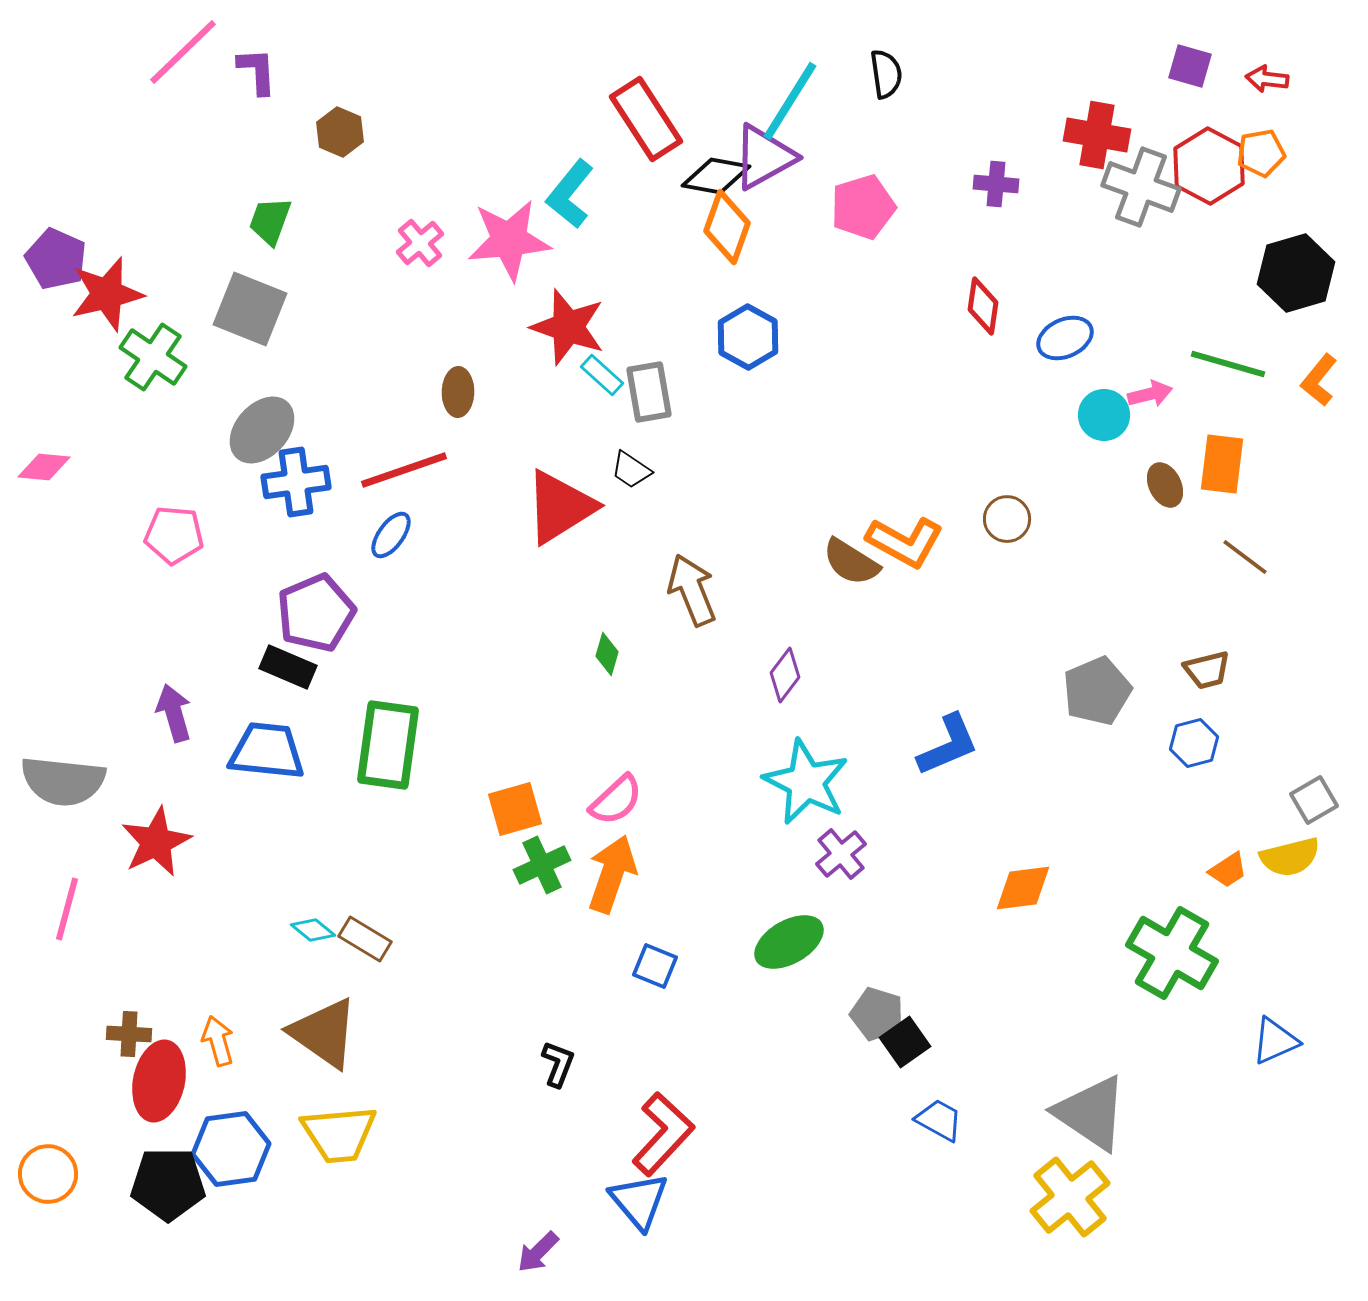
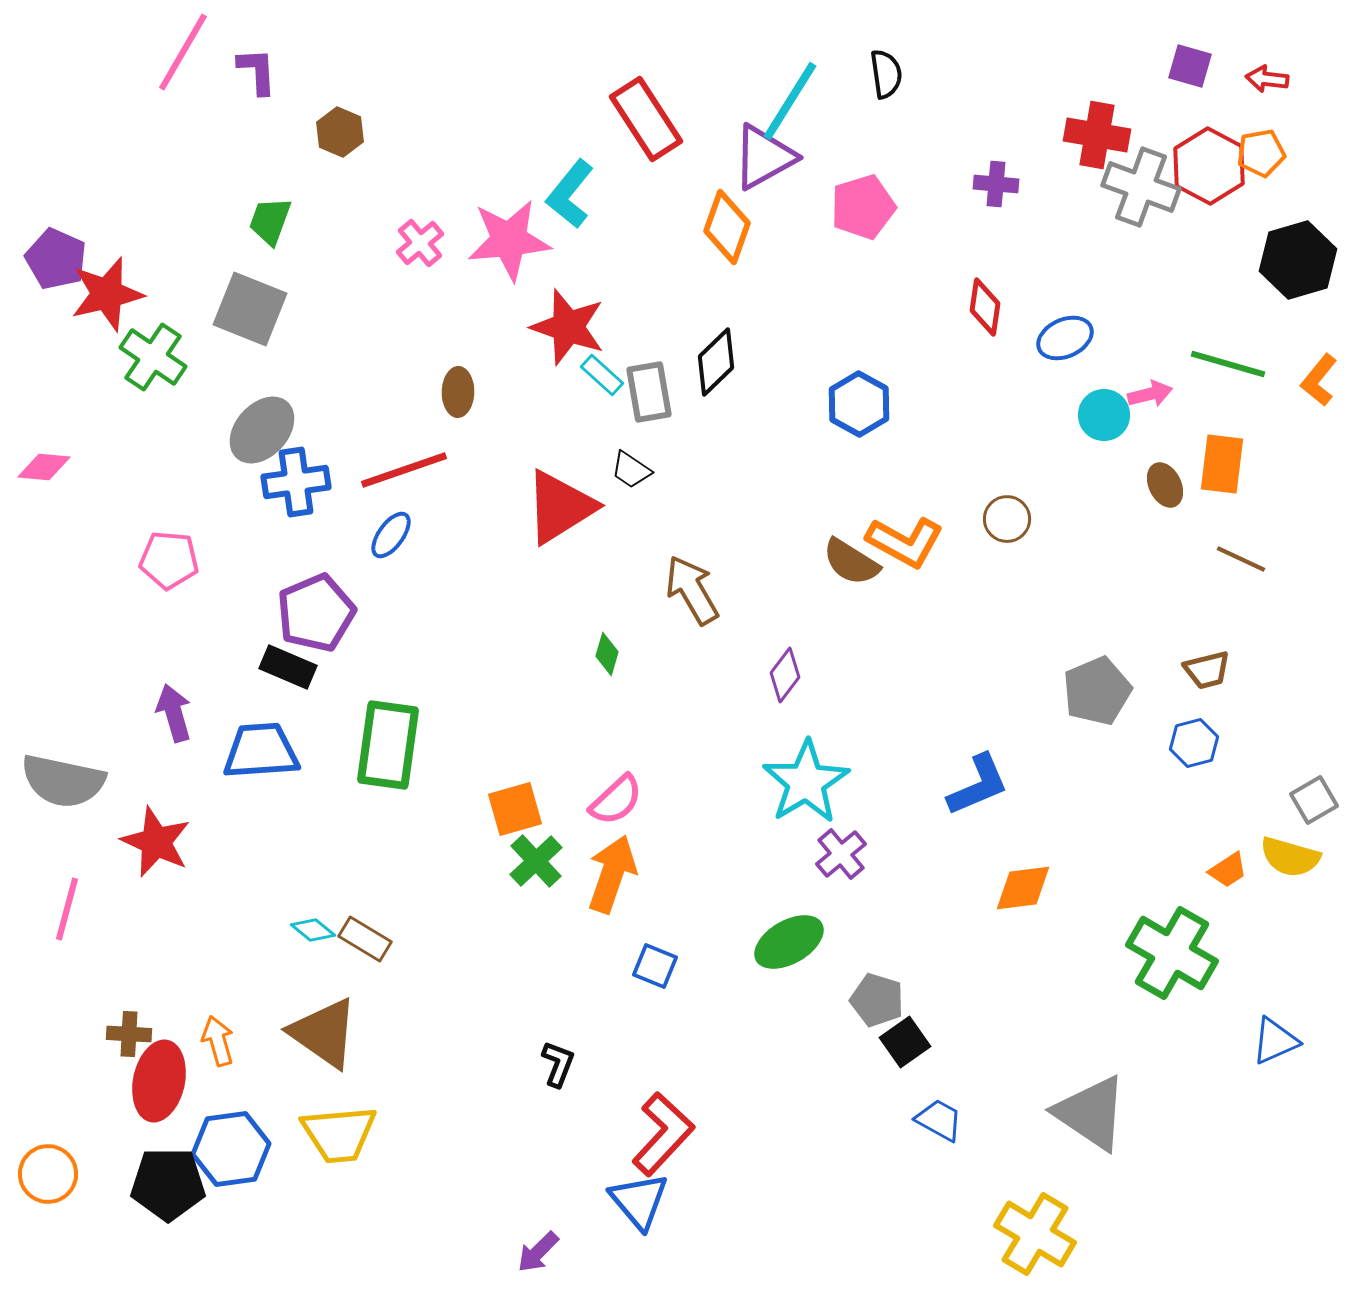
pink line at (183, 52): rotated 16 degrees counterclockwise
black diamond at (716, 176): moved 186 px down; rotated 54 degrees counterclockwise
black hexagon at (1296, 273): moved 2 px right, 13 px up
red diamond at (983, 306): moved 2 px right, 1 px down
blue hexagon at (748, 337): moved 111 px right, 67 px down
pink pentagon at (174, 535): moved 5 px left, 25 px down
brown line at (1245, 557): moved 4 px left, 2 px down; rotated 12 degrees counterclockwise
brown arrow at (692, 590): rotated 8 degrees counterclockwise
blue L-shape at (948, 745): moved 30 px right, 40 px down
blue trapezoid at (267, 751): moved 6 px left; rotated 10 degrees counterclockwise
gray semicircle at (63, 781): rotated 6 degrees clockwise
cyan star at (806, 782): rotated 14 degrees clockwise
red star at (156, 842): rotated 22 degrees counterclockwise
yellow semicircle at (1290, 857): rotated 30 degrees clockwise
green cross at (542, 865): moved 6 px left, 4 px up; rotated 18 degrees counterclockwise
gray pentagon at (877, 1014): moved 14 px up
yellow cross at (1070, 1197): moved 35 px left, 37 px down; rotated 20 degrees counterclockwise
